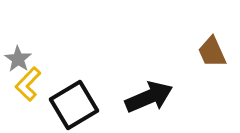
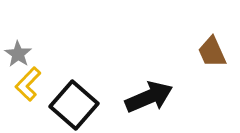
gray star: moved 5 px up
black square: rotated 18 degrees counterclockwise
